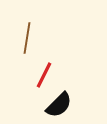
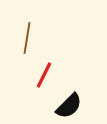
black semicircle: moved 10 px right, 1 px down
